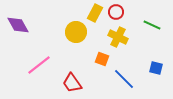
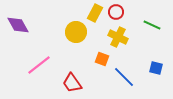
blue line: moved 2 px up
